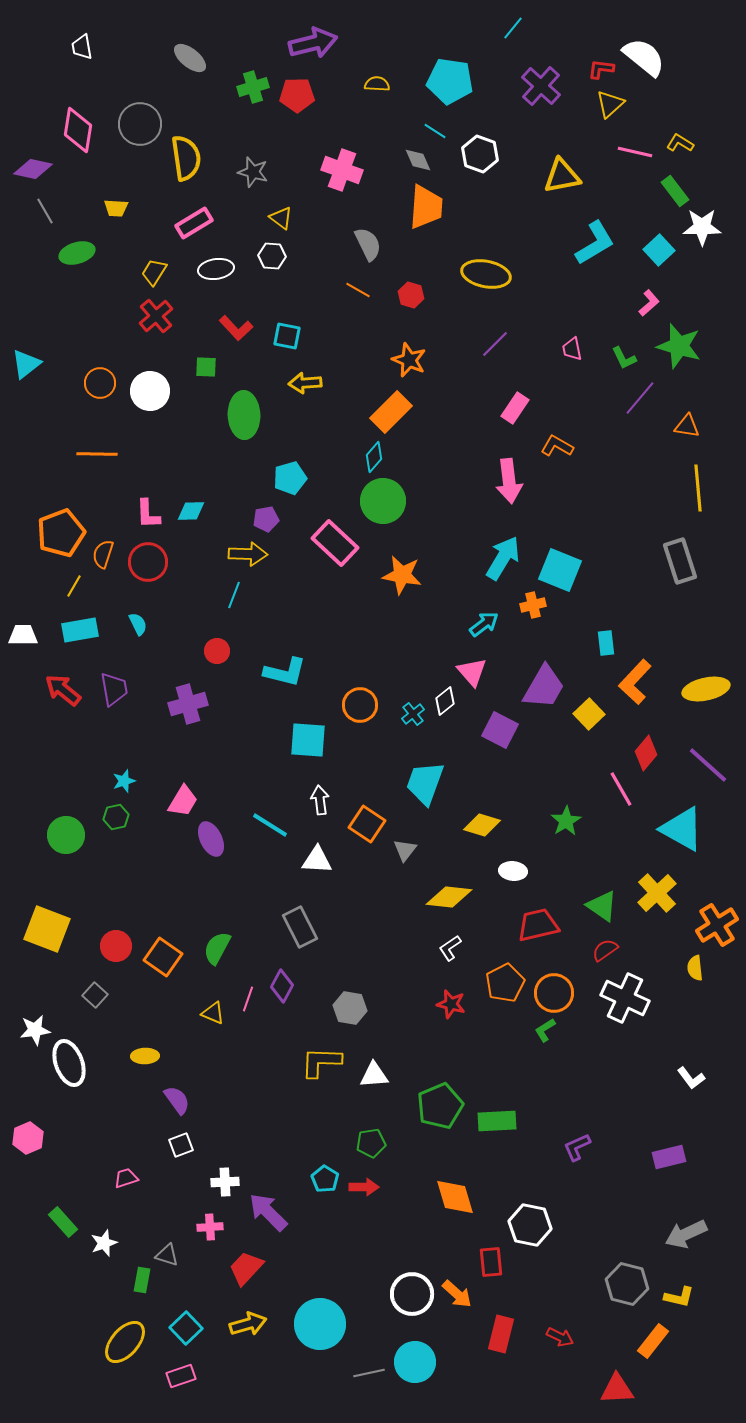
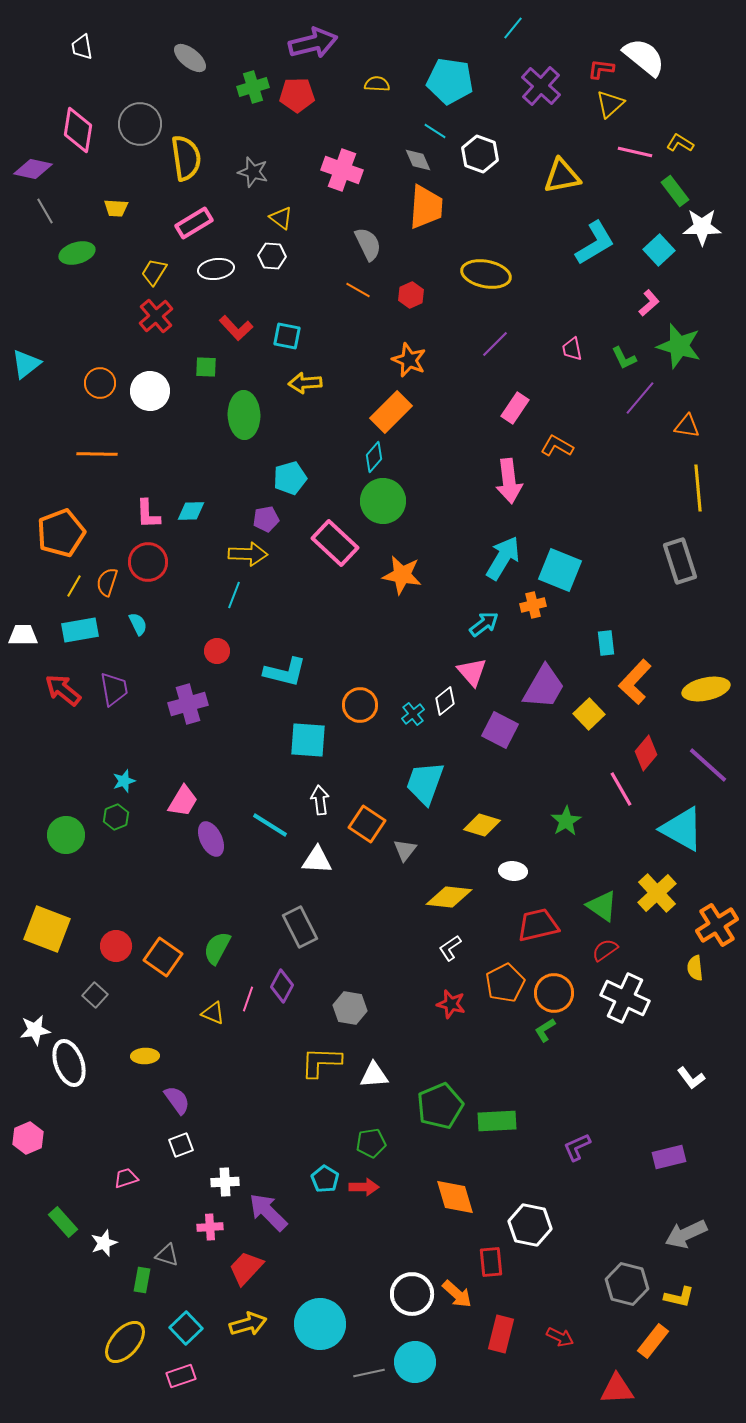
red hexagon at (411, 295): rotated 20 degrees clockwise
orange semicircle at (103, 554): moved 4 px right, 28 px down
green hexagon at (116, 817): rotated 10 degrees counterclockwise
